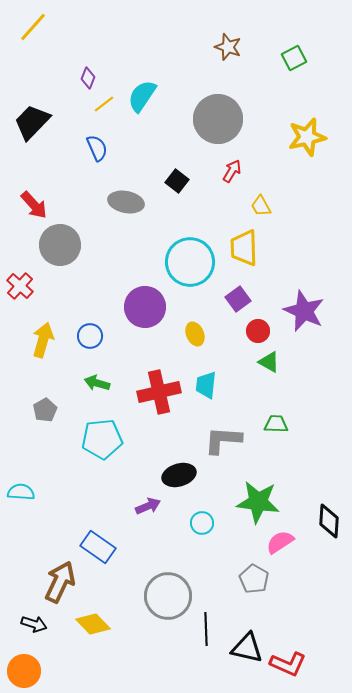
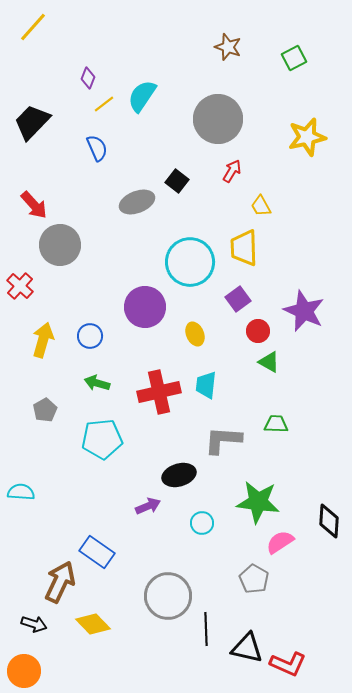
gray ellipse at (126, 202): moved 11 px right; rotated 32 degrees counterclockwise
blue rectangle at (98, 547): moved 1 px left, 5 px down
